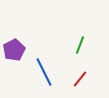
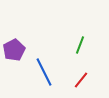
red line: moved 1 px right, 1 px down
